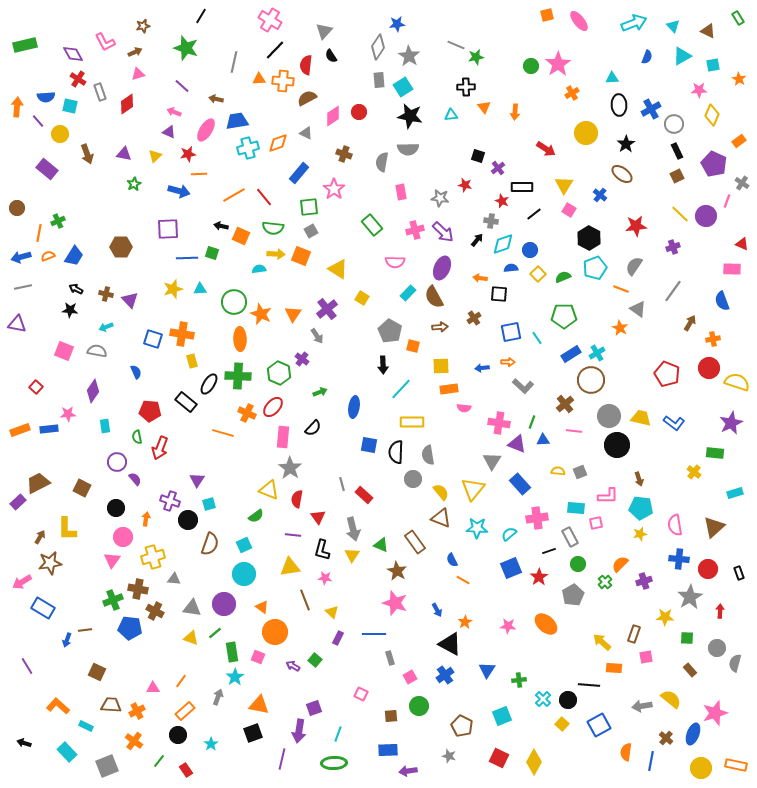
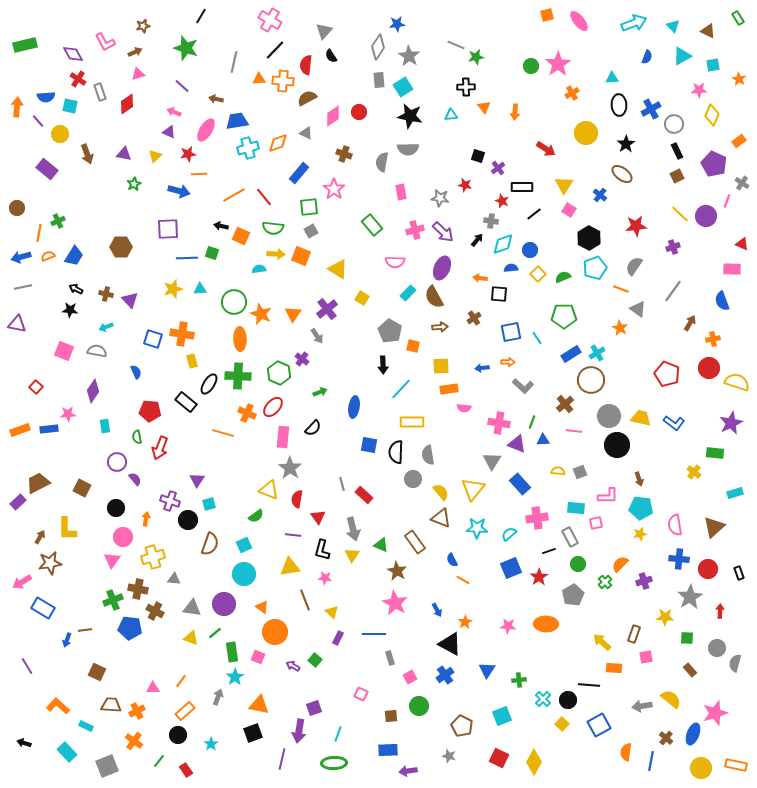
pink star at (395, 603): rotated 10 degrees clockwise
orange ellipse at (546, 624): rotated 40 degrees counterclockwise
